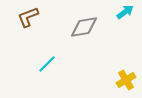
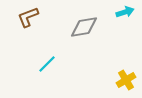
cyan arrow: rotated 18 degrees clockwise
